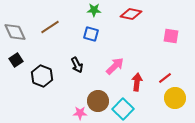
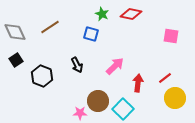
green star: moved 8 px right, 4 px down; rotated 24 degrees clockwise
red arrow: moved 1 px right, 1 px down
